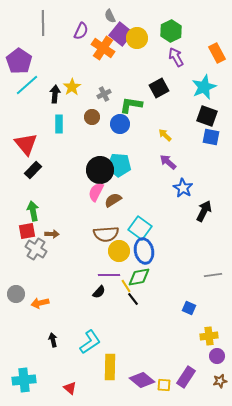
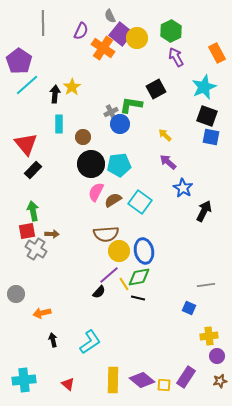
black square at (159, 88): moved 3 px left, 1 px down
gray cross at (104, 94): moved 7 px right, 18 px down
brown circle at (92, 117): moved 9 px left, 20 px down
cyan pentagon at (119, 165): rotated 10 degrees counterclockwise
black circle at (100, 170): moved 9 px left, 6 px up
cyan square at (140, 228): moved 26 px up
purple line at (109, 275): rotated 40 degrees counterclockwise
gray line at (213, 275): moved 7 px left, 10 px down
yellow line at (126, 286): moved 2 px left, 2 px up
black line at (133, 299): moved 5 px right, 1 px up; rotated 40 degrees counterclockwise
orange arrow at (40, 303): moved 2 px right, 10 px down
yellow rectangle at (110, 367): moved 3 px right, 13 px down
red triangle at (70, 388): moved 2 px left, 4 px up
